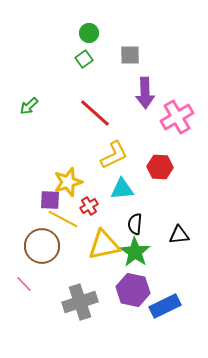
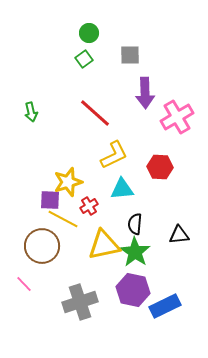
green arrow: moved 2 px right, 6 px down; rotated 60 degrees counterclockwise
